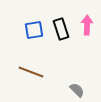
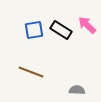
pink arrow: rotated 48 degrees counterclockwise
black rectangle: moved 1 px down; rotated 40 degrees counterclockwise
gray semicircle: rotated 42 degrees counterclockwise
